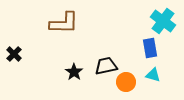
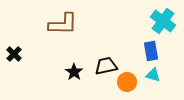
brown L-shape: moved 1 px left, 1 px down
blue rectangle: moved 1 px right, 3 px down
orange circle: moved 1 px right
